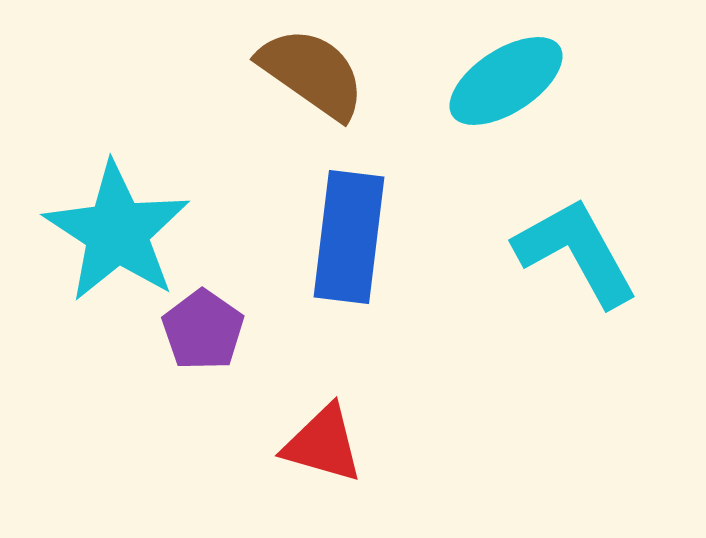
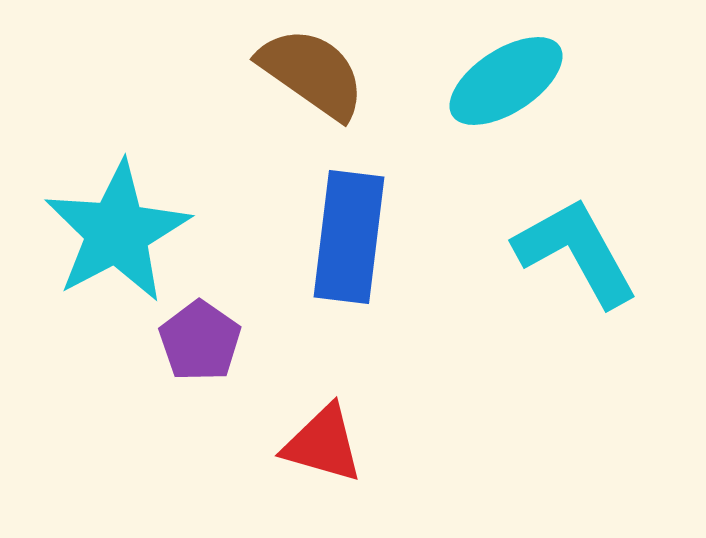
cyan star: rotated 11 degrees clockwise
purple pentagon: moved 3 px left, 11 px down
